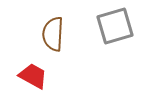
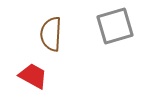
brown semicircle: moved 2 px left
